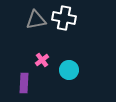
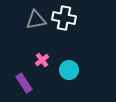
purple rectangle: rotated 36 degrees counterclockwise
